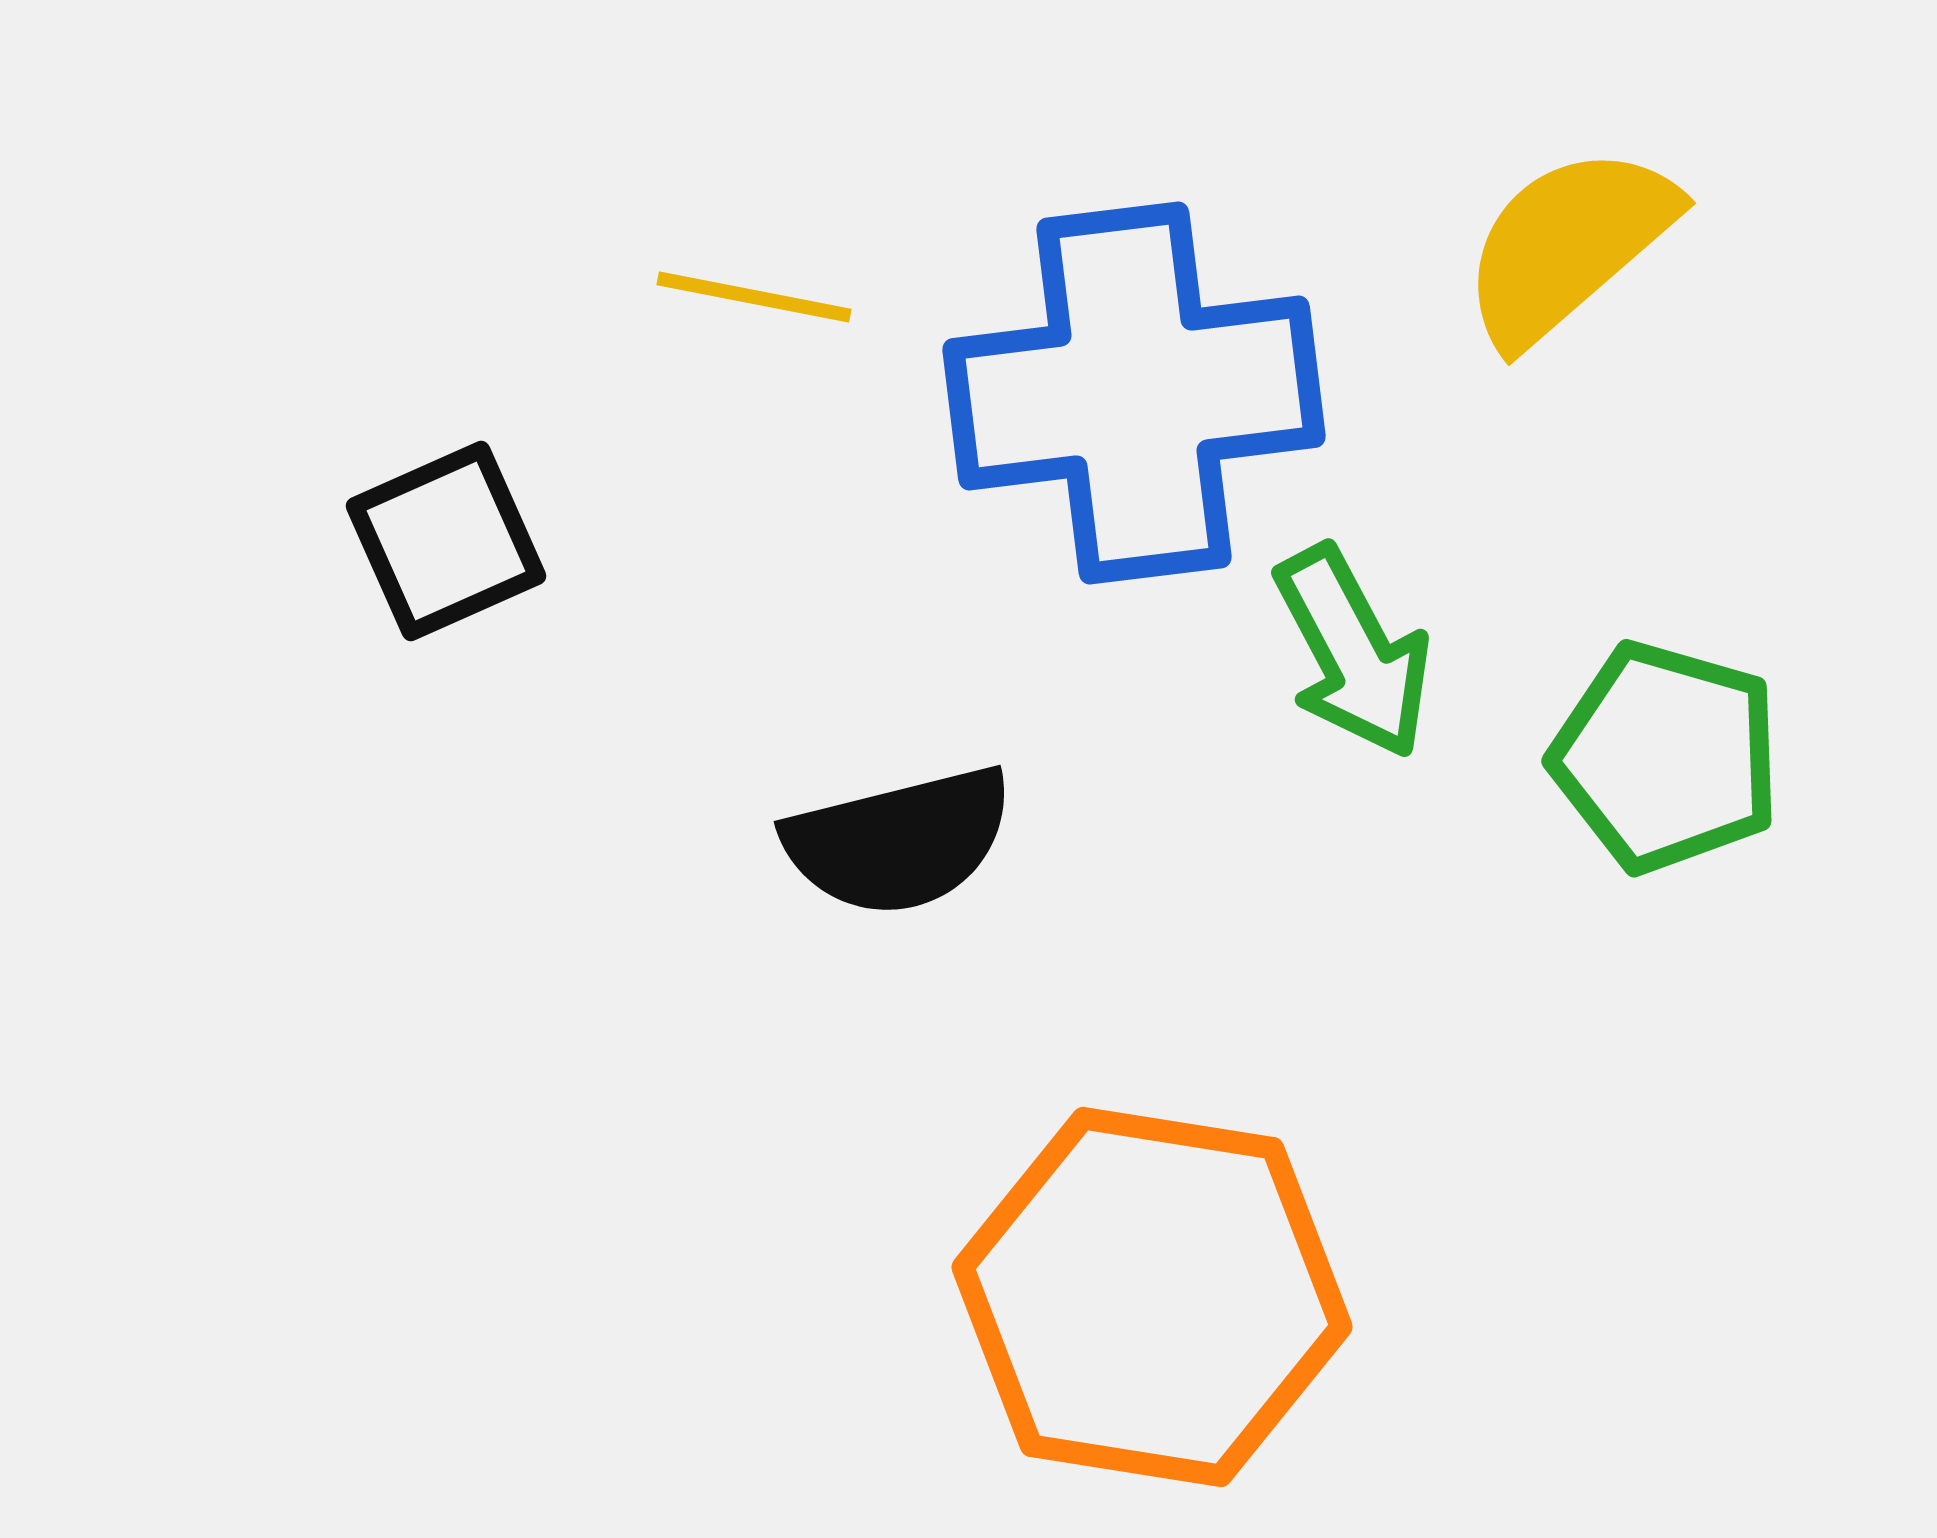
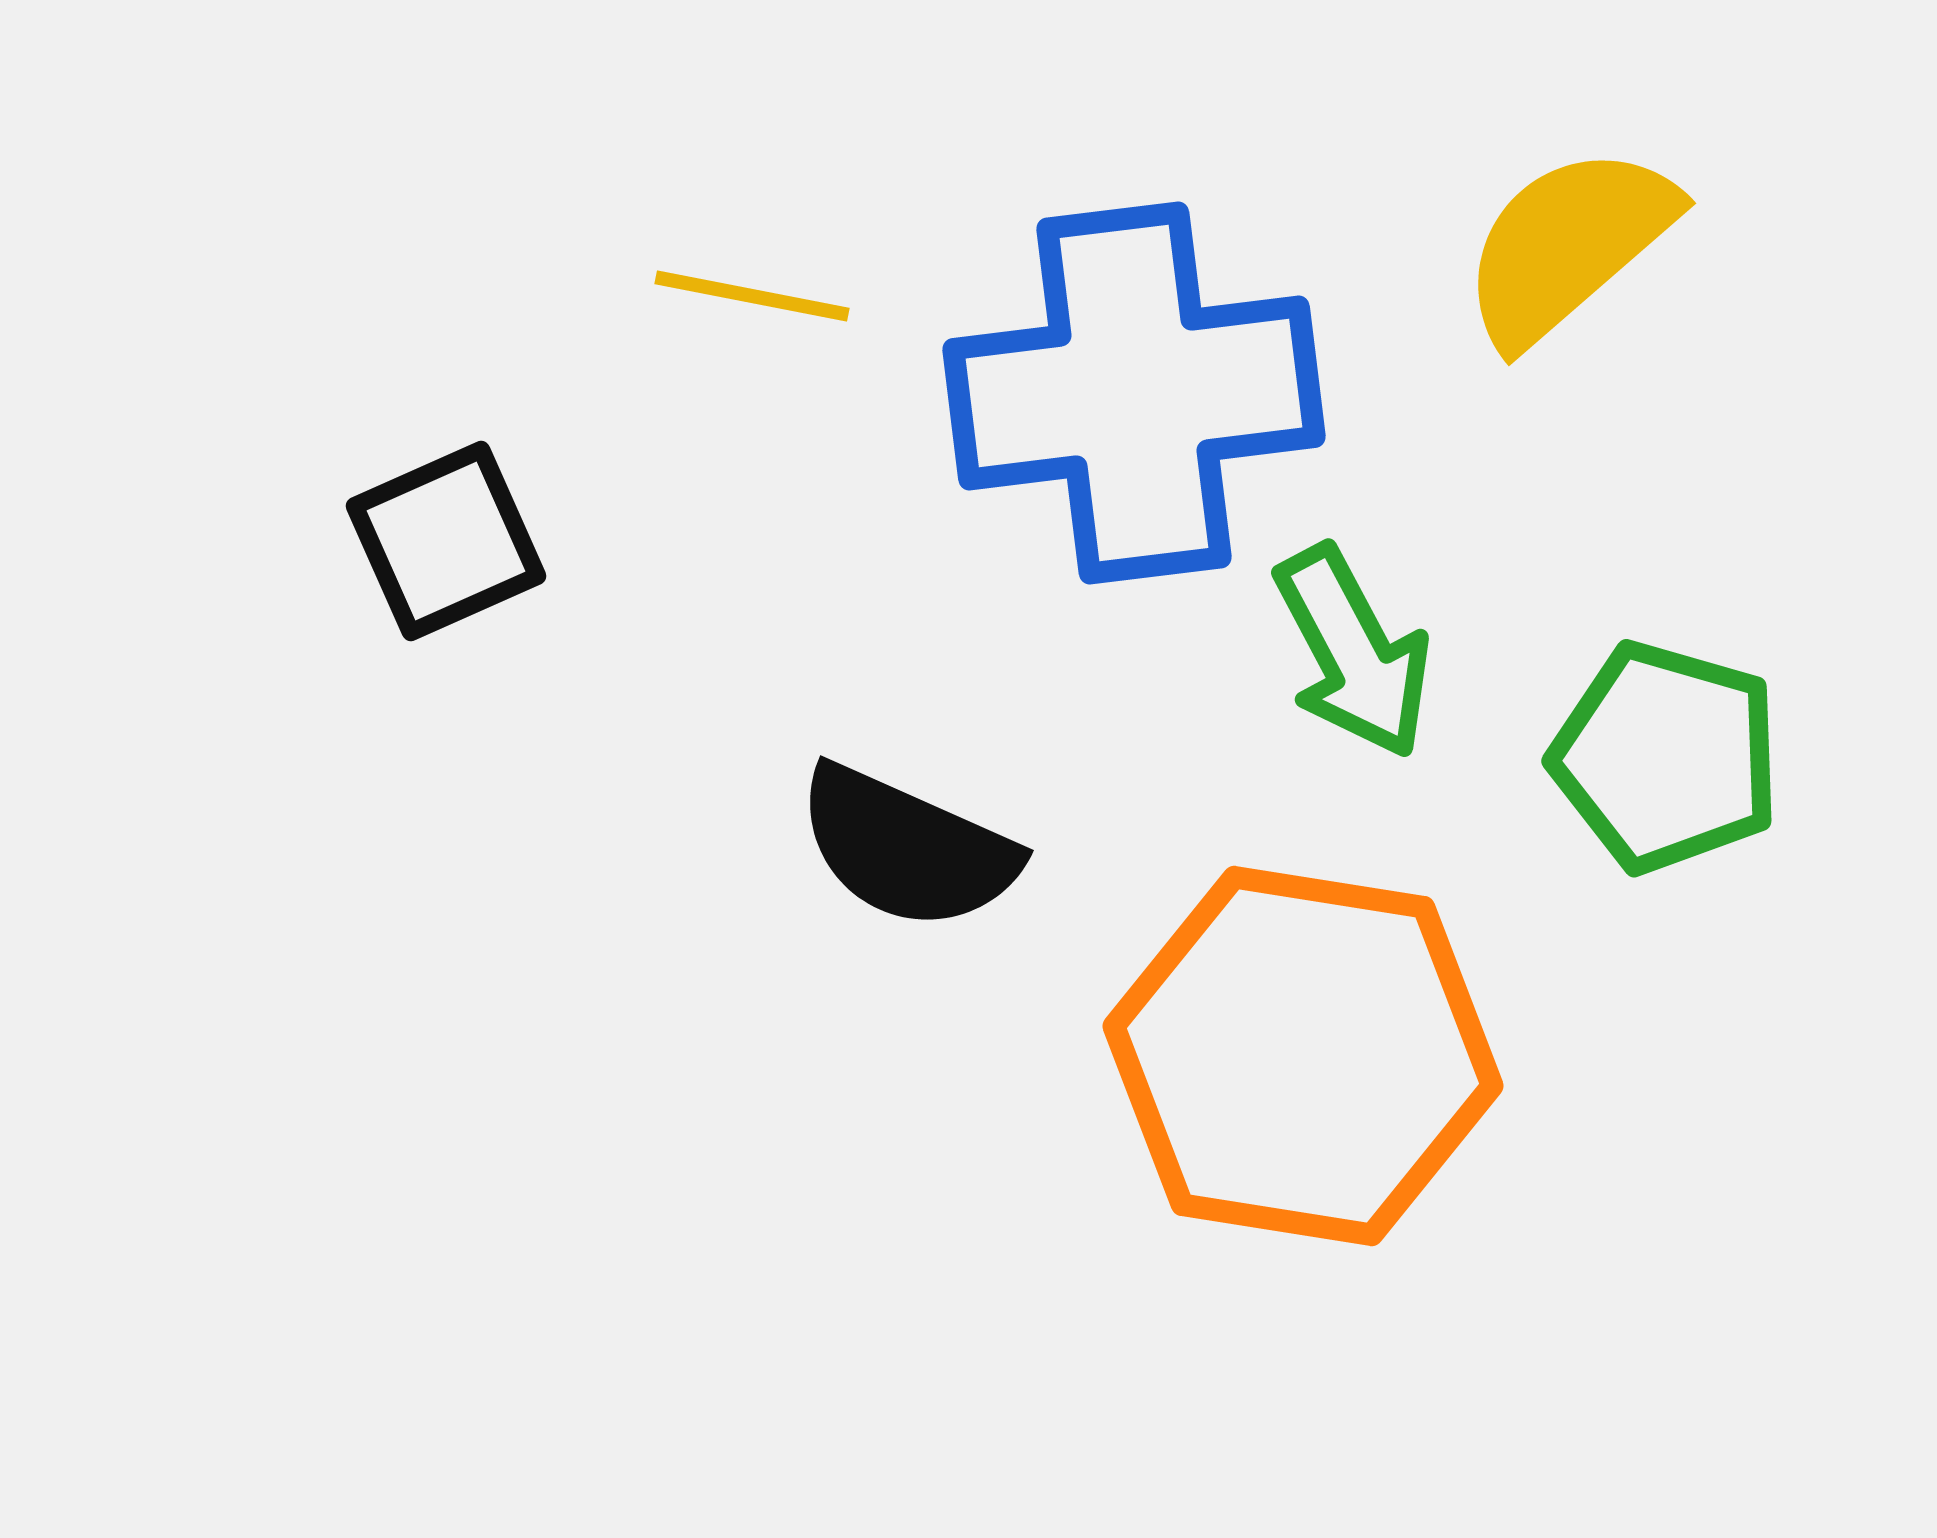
yellow line: moved 2 px left, 1 px up
black semicircle: moved 8 px right, 7 px down; rotated 38 degrees clockwise
orange hexagon: moved 151 px right, 241 px up
